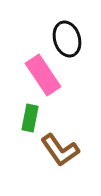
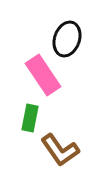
black ellipse: rotated 36 degrees clockwise
